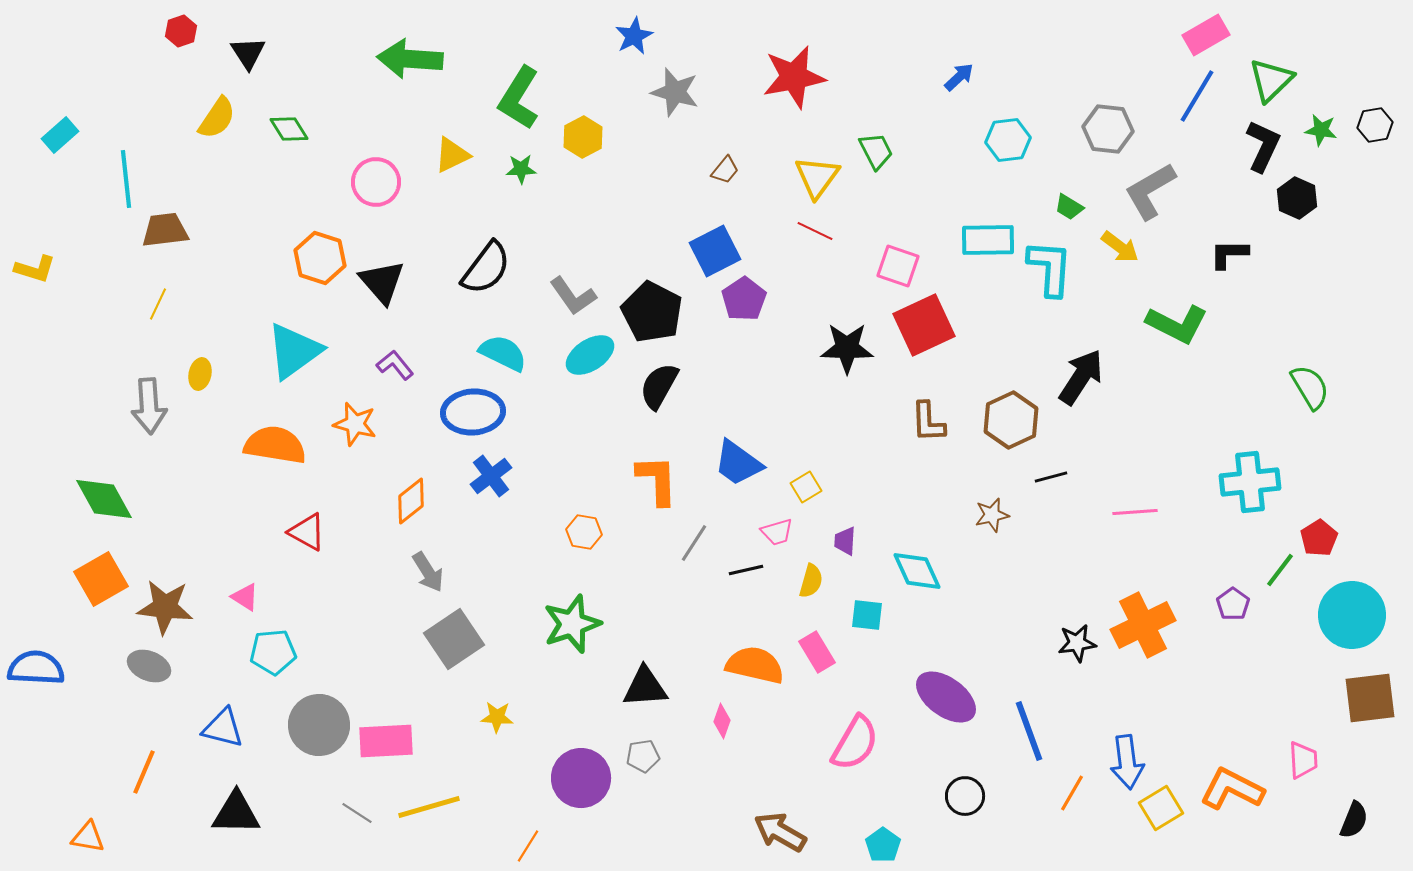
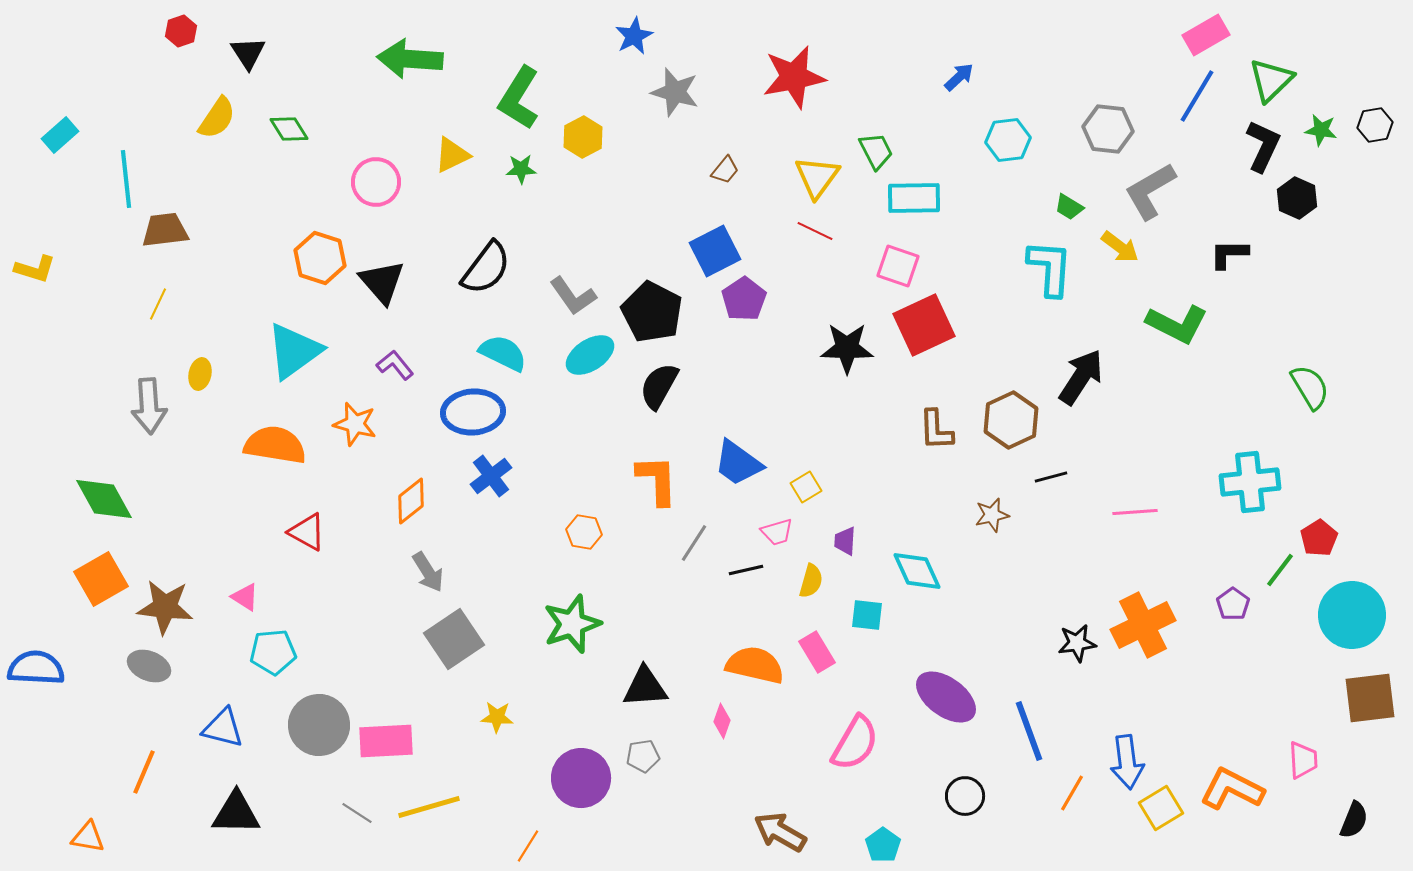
cyan rectangle at (988, 240): moved 74 px left, 42 px up
brown L-shape at (928, 422): moved 8 px right, 8 px down
